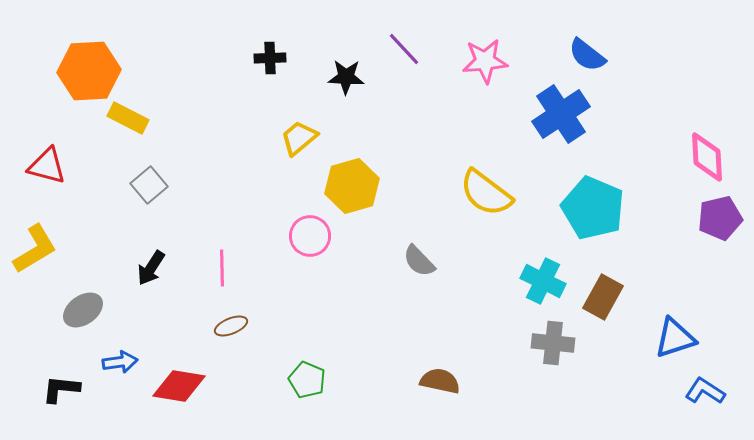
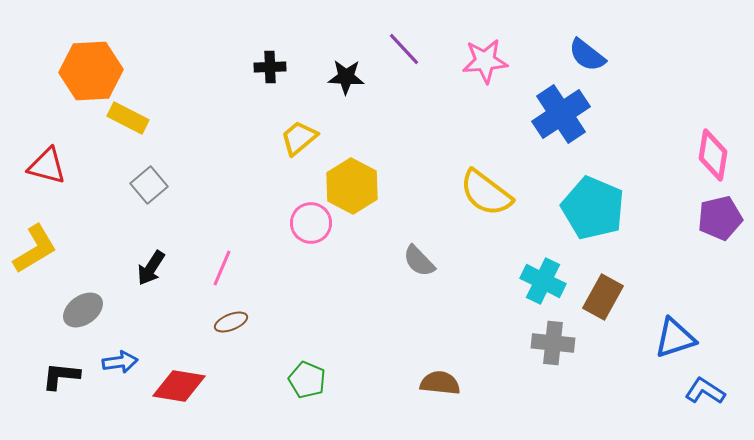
black cross: moved 9 px down
orange hexagon: moved 2 px right
pink diamond: moved 6 px right, 2 px up; rotated 12 degrees clockwise
yellow hexagon: rotated 16 degrees counterclockwise
pink circle: moved 1 px right, 13 px up
pink line: rotated 24 degrees clockwise
brown ellipse: moved 4 px up
brown semicircle: moved 2 px down; rotated 6 degrees counterclockwise
black L-shape: moved 13 px up
